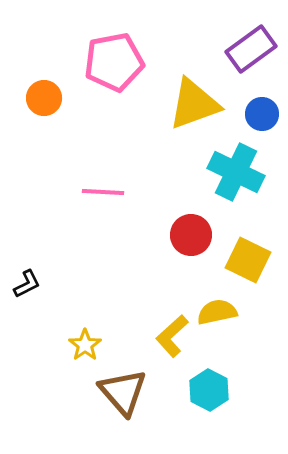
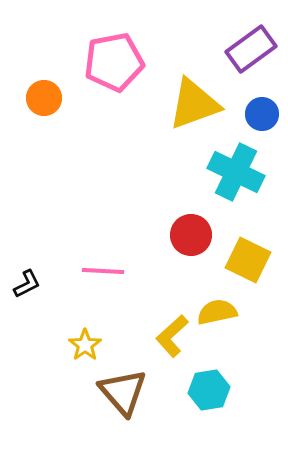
pink line: moved 79 px down
cyan hexagon: rotated 24 degrees clockwise
